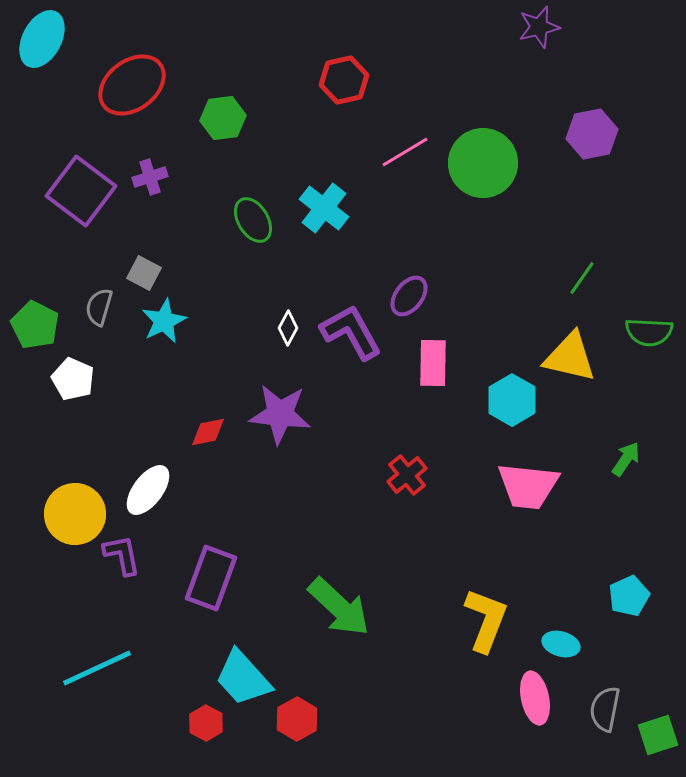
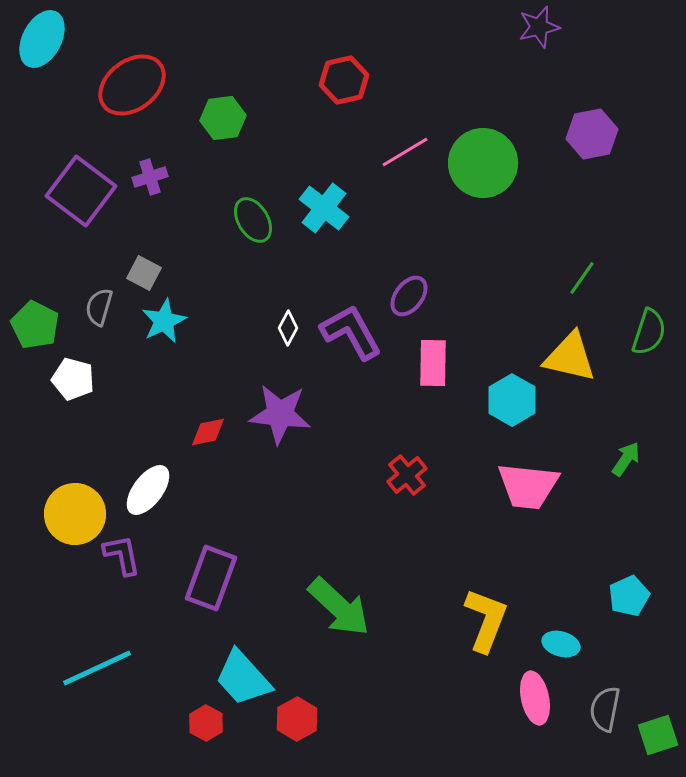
green semicircle at (649, 332): rotated 75 degrees counterclockwise
white pentagon at (73, 379): rotated 9 degrees counterclockwise
